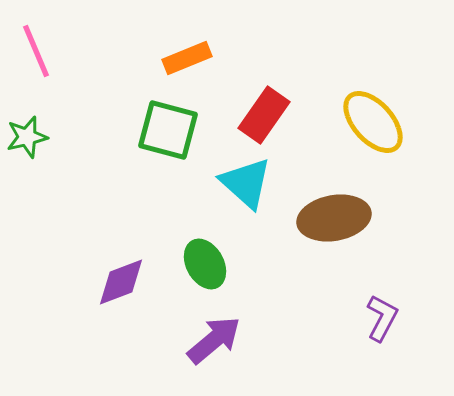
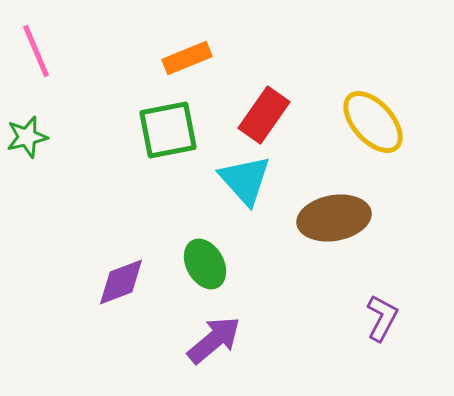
green square: rotated 26 degrees counterclockwise
cyan triangle: moved 1 px left, 3 px up; rotated 6 degrees clockwise
